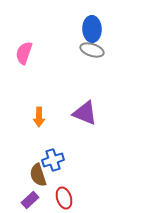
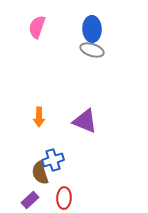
pink semicircle: moved 13 px right, 26 px up
purple triangle: moved 8 px down
brown semicircle: moved 2 px right, 2 px up
red ellipse: rotated 20 degrees clockwise
